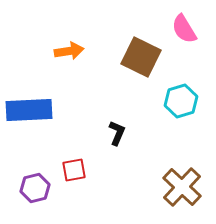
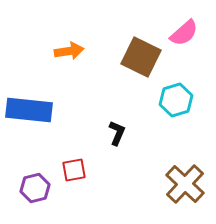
pink semicircle: moved 4 px down; rotated 100 degrees counterclockwise
cyan hexagon: moved 5 px left, 1 px up
blue rectangle: rotated 9 degrees clockwise
brown cross: moved 3 px right, 3 px up
